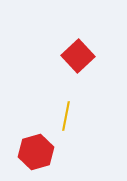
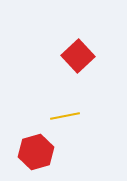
yellow line: moved 1 px left; rotated 68 degrees clockwise
